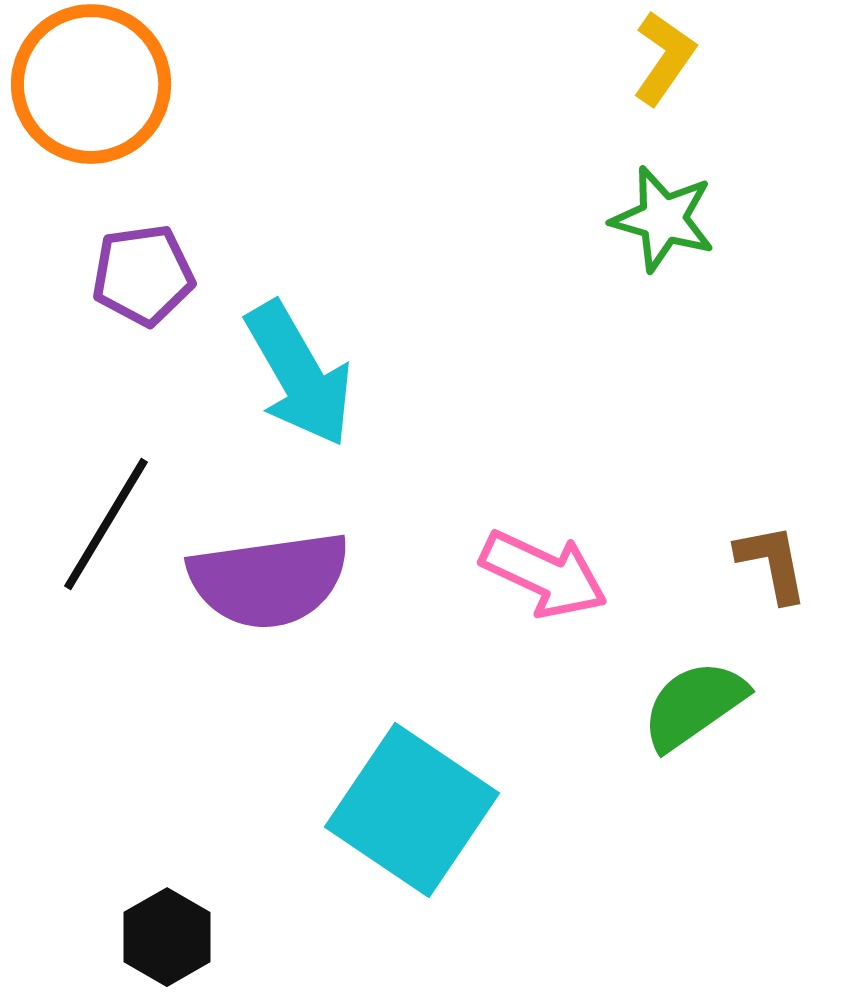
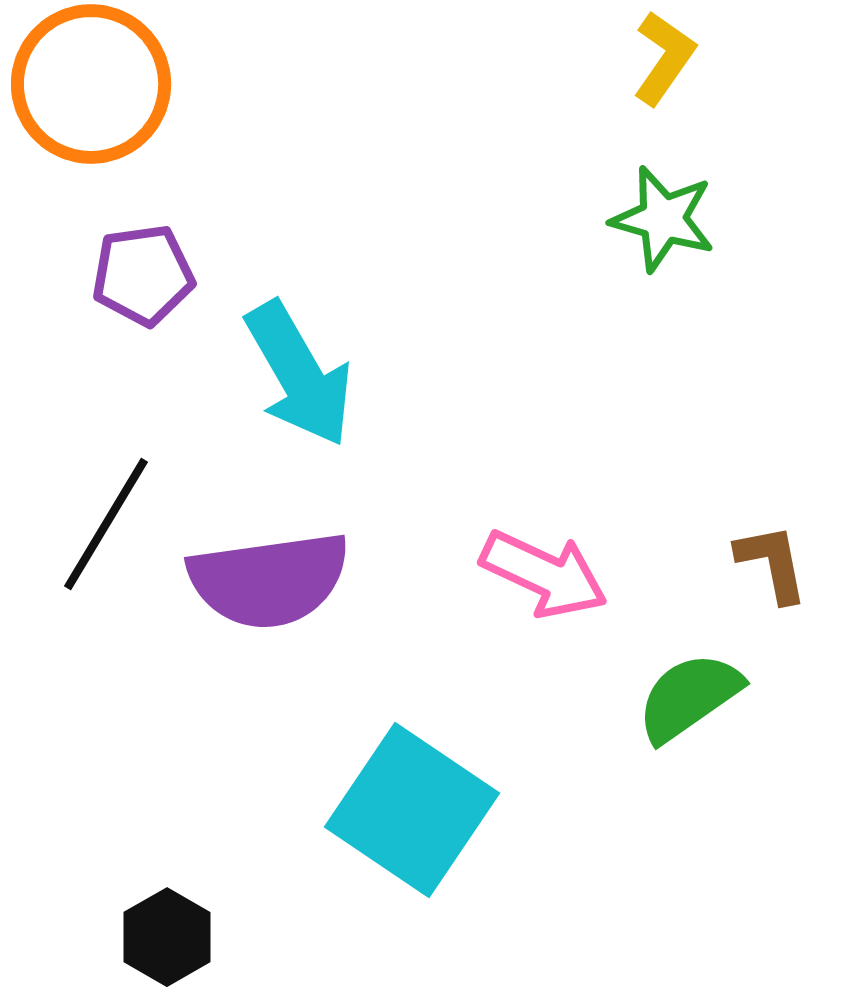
green semicircle: moved 5 px left, 8 px up
